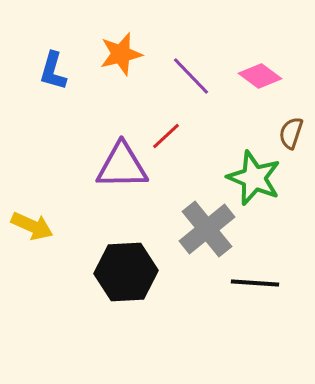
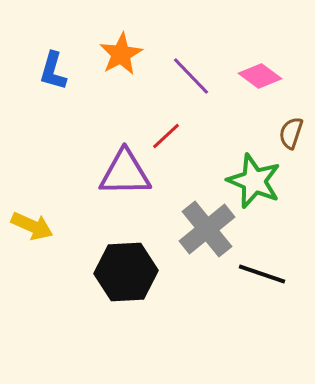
orange star: rotated 15 degrees counterclockwise
purple triangle: moved 3 px right, 7 px down
green star: moved 3 px down
black line: moved 7 px right, 9 px up; rotated 15 degrees clockwise
